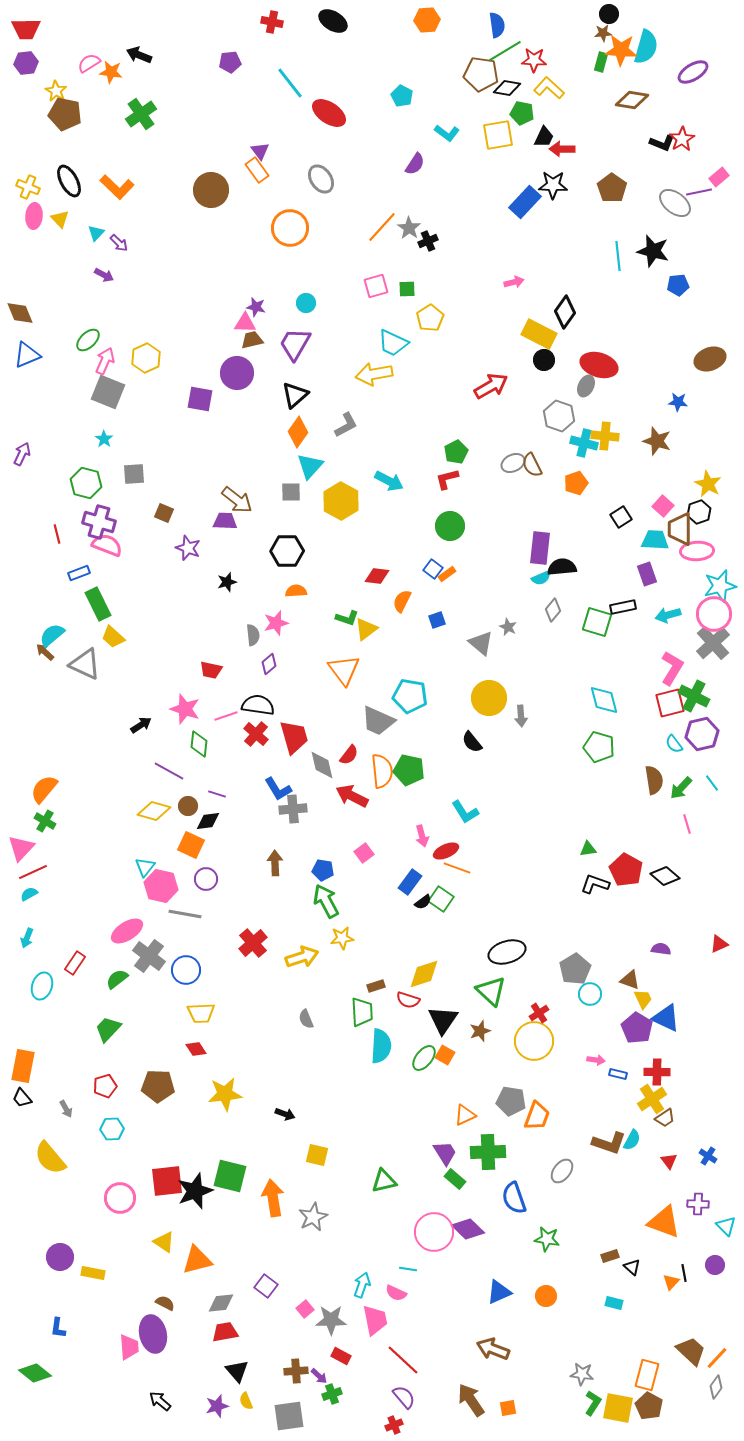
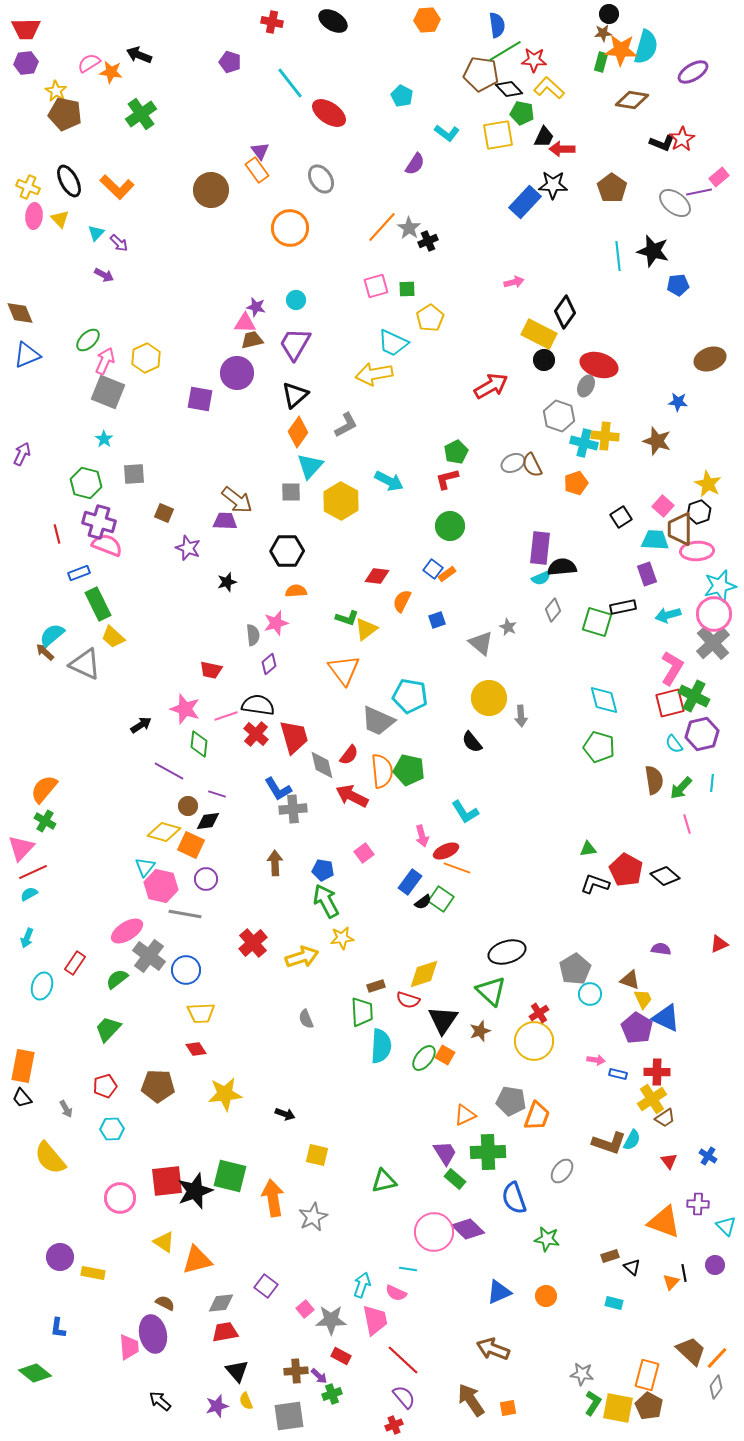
purple pentagon at (230, 62): rotated 25 degrees clockwise
black diamond at (507, 88): moved 2 px right, 1 px down; rotated 36 degrees clockwise
cyan circle at (306, 303): moved 10 px left, 3 px up
cyan line at (712, 783): rotated 42 degrees clockwise
yellow diamond at (154, 811): moved 10 px right, 21 px down
